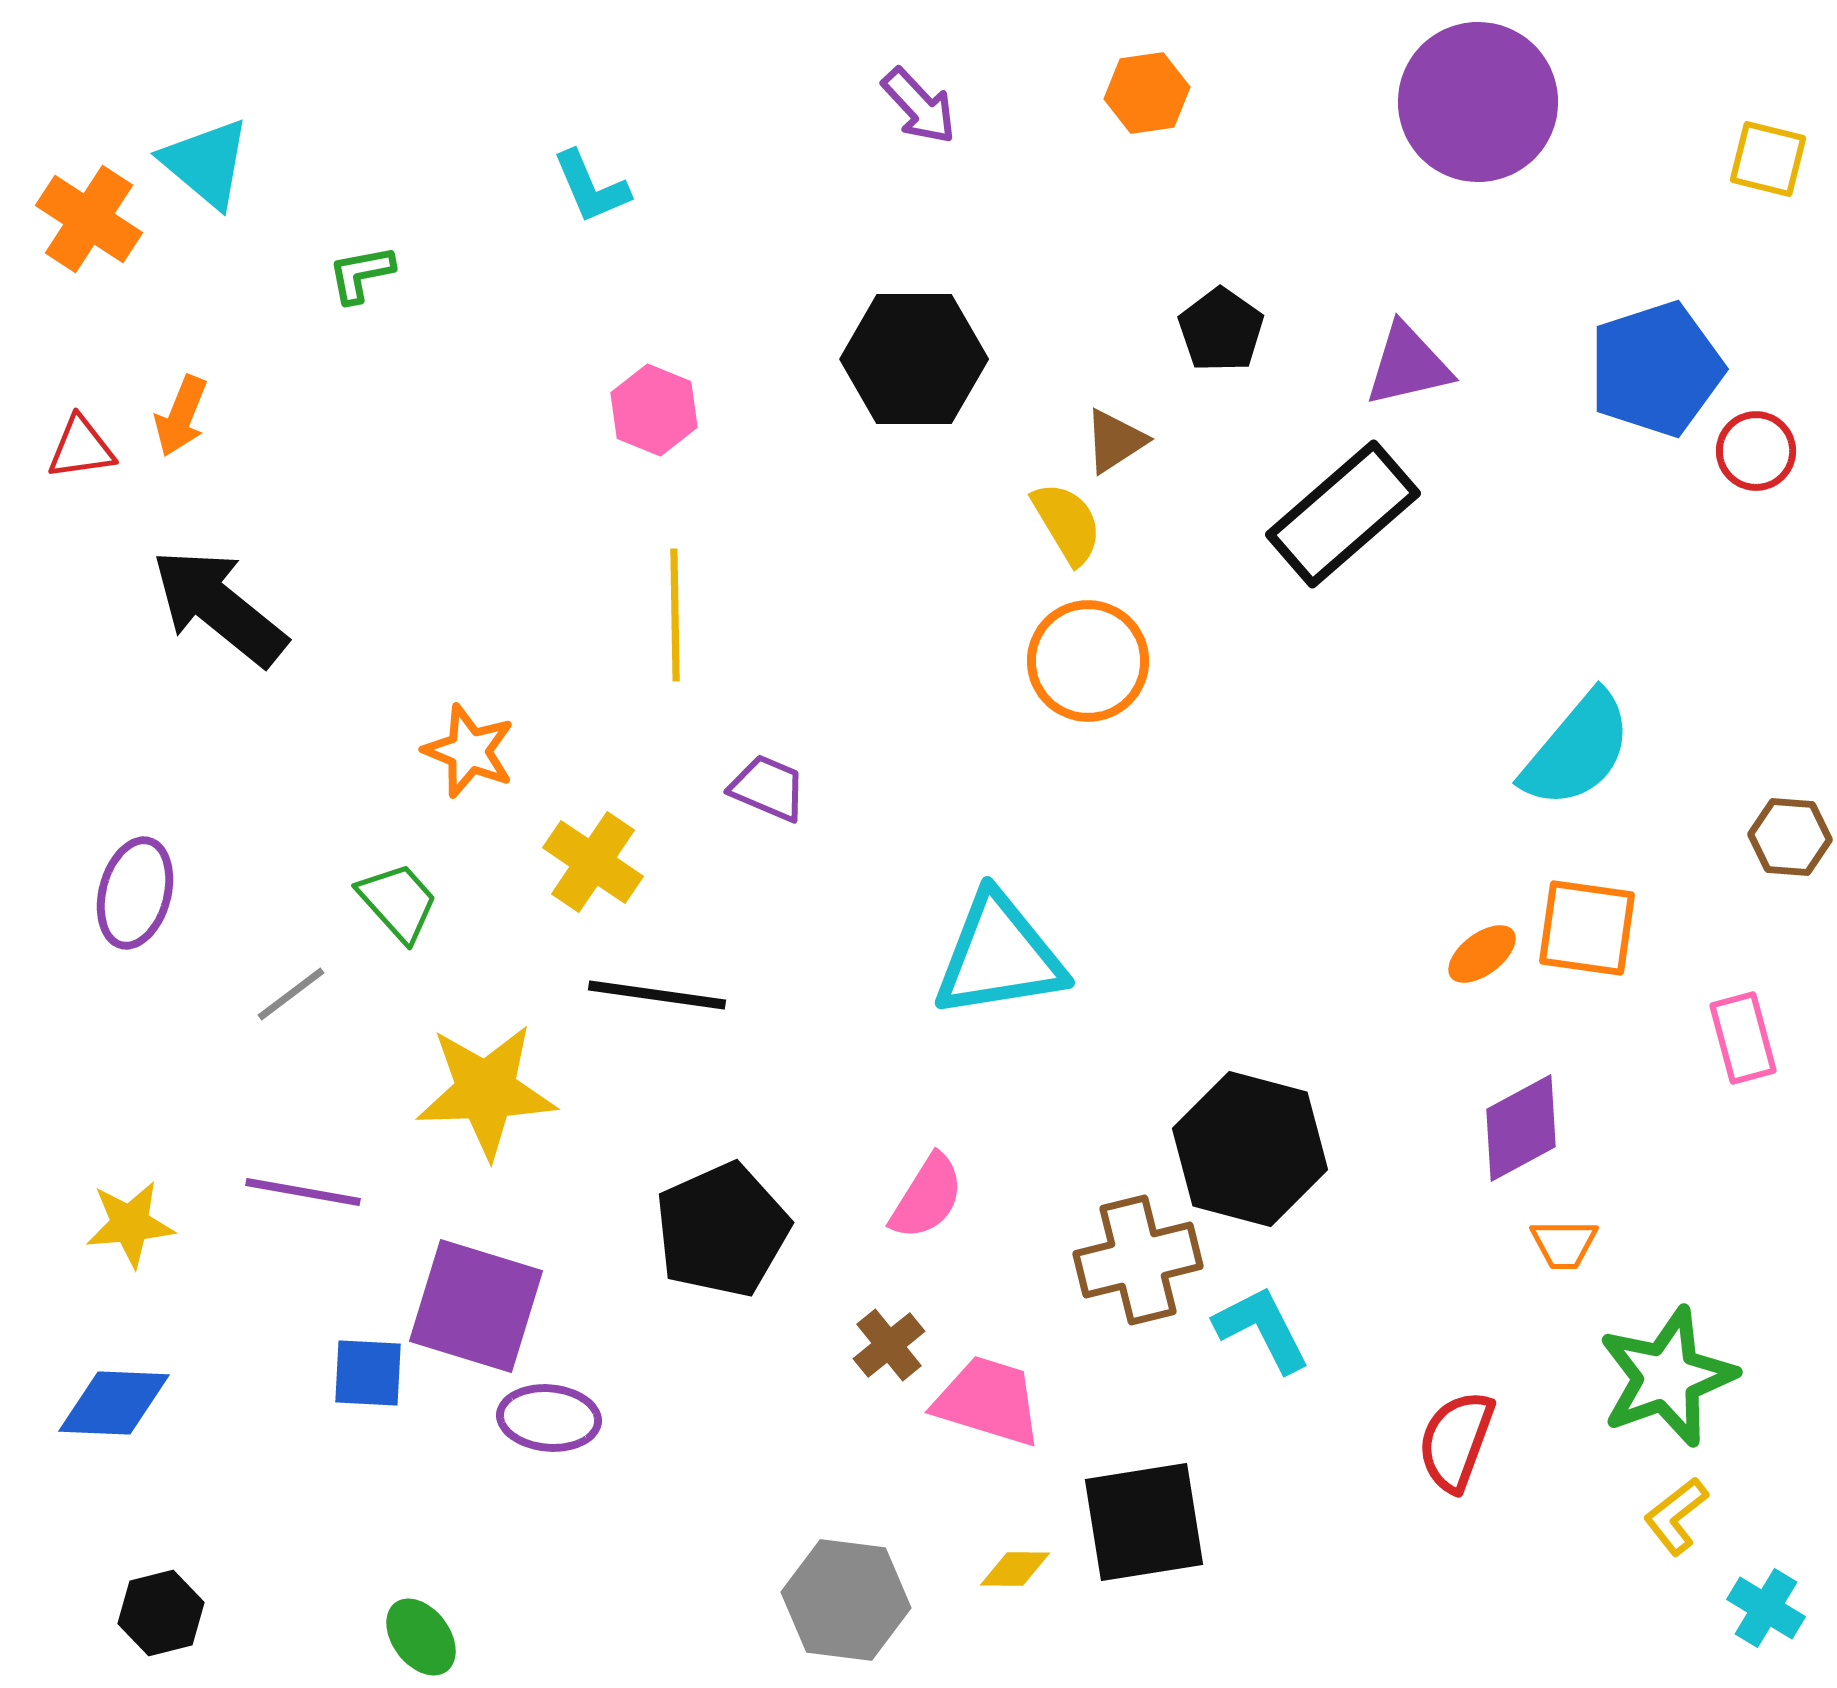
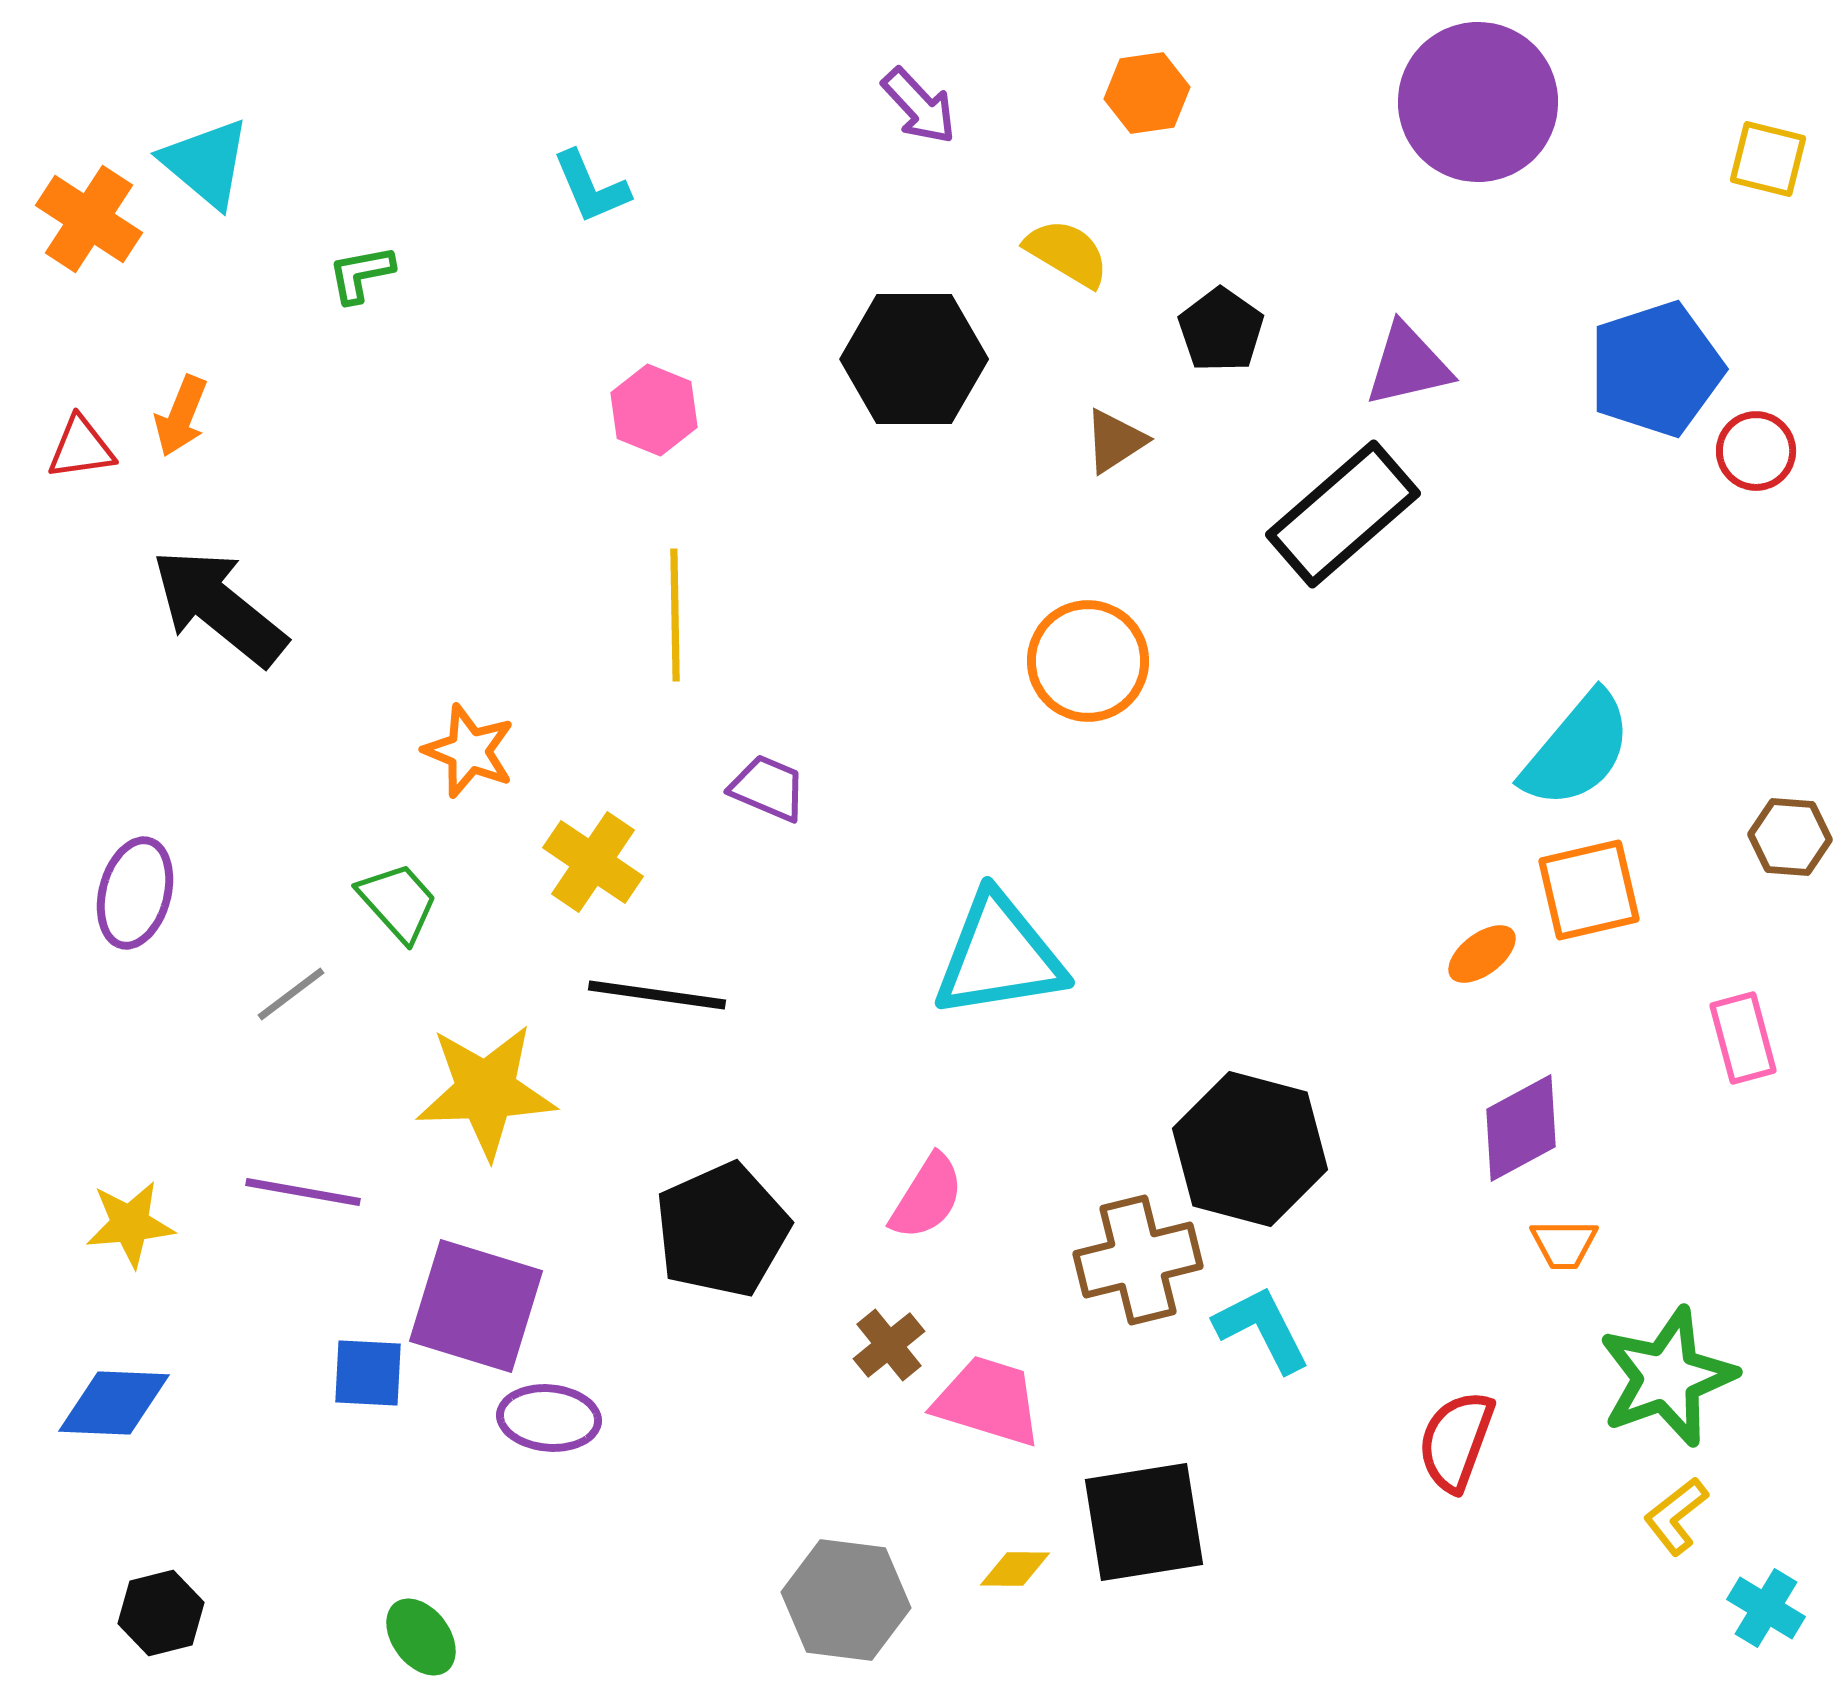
yellow semicircle at (1067, 523): moved 270 px up; rotated 28 degrees counterclockwise
orange square at (1587, 928): moved 2 px right, 38 px up; rotated 21 degrees counterclockwise
